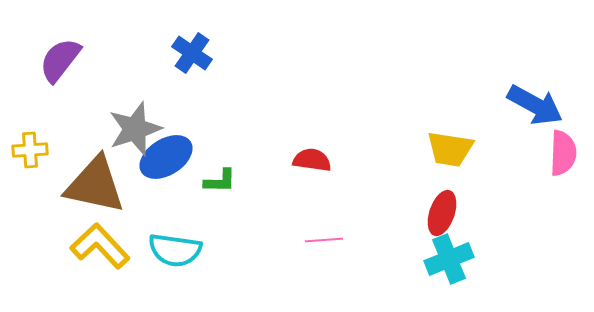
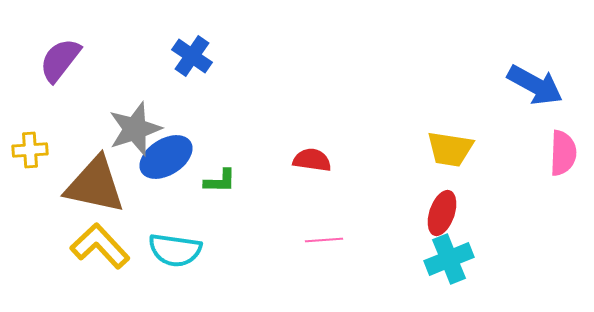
blue cross: moved 3 px down
blue arrow: moved 20 px up
